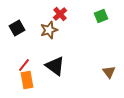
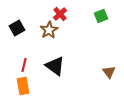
brown star: rotated 12 degrees counterclockwise
red line: rotated 24 degrees counterclockwise
orange rectangle: moved 4 px left, 6 px down
